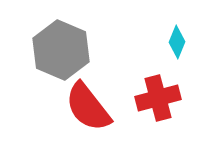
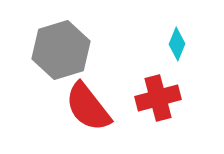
cyan diamond: moved 2 px down
gray hexagon: rotated 20 degrees clockwise
